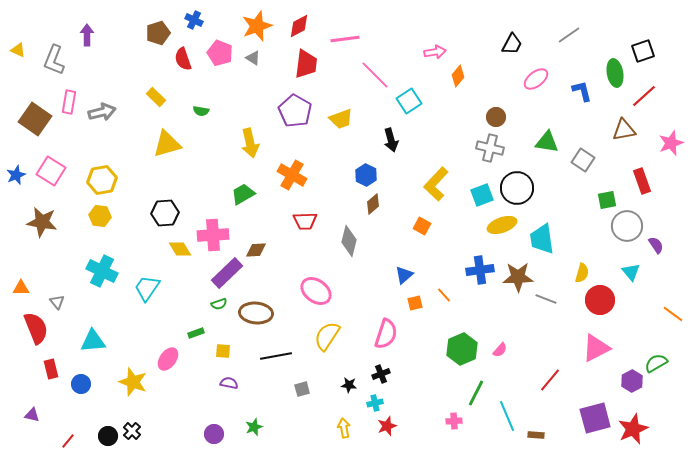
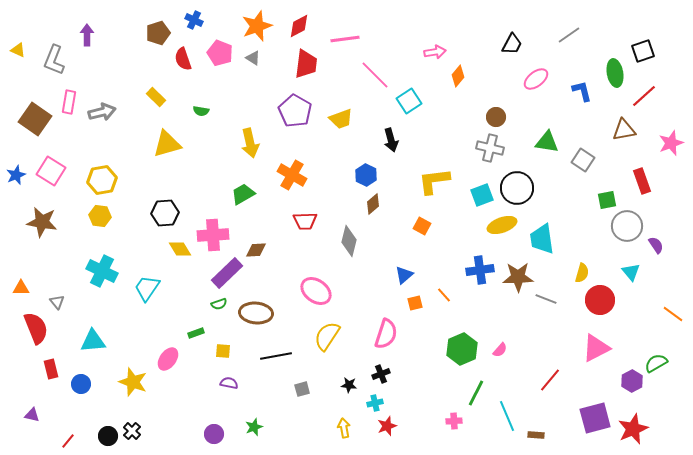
yellow L-shape at (436, 184): moved 2 px left, 3 px up; rotated 40 degrees clockwise
